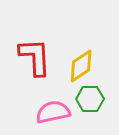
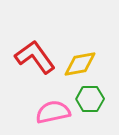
red L-shape: rotated 33 degrees counterclockwise
yellow diamond: moved 1 px left, 2 px up; rotated 24 degrees clockwise
